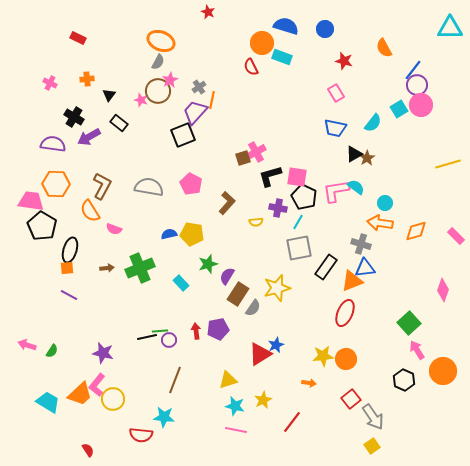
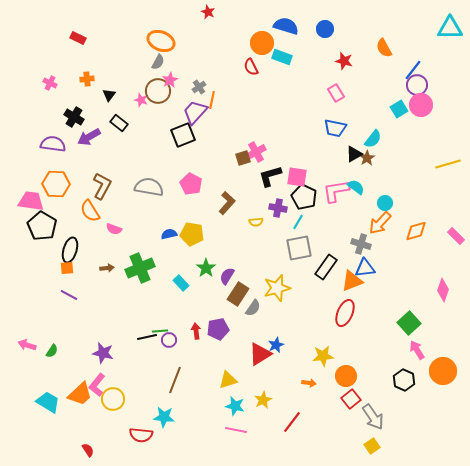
cyan semicircle at (373, 123): moved 16 px down
orange arrow at (380, 223): rotated 55 degrees counterclockwise
green star at (208, 264): moved 2 px left, 4 px down; rotated 18 degrees counterclockwise
orange circle at (346, 359): moved 17 px down
